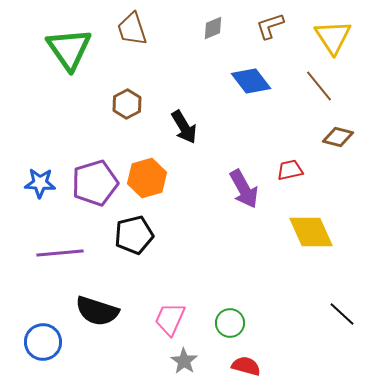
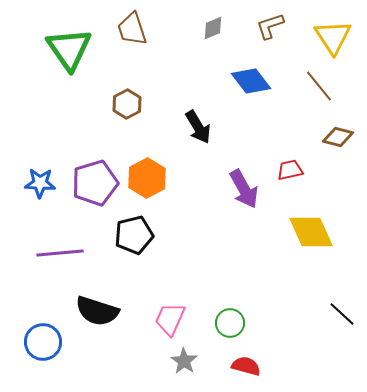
black arrow: moved 14 px right
orange hexagon: rotated 12 degrees counterclockwise
